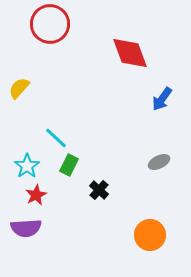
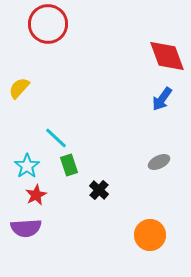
red circle: moved 2 px left
red diamond: moved 37 px right, 3 px down
green rectangle: rotated 45 degrees counterclockwise
